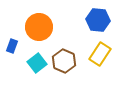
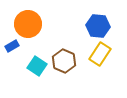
blue hexagon: moved 6 px down
orange circle: moved 11 px left, 3 px up
blue rectangle: rotated 40 degrees clockwise
cyan square: moved 3 px down; rotated 18 degrees counterclockwise
